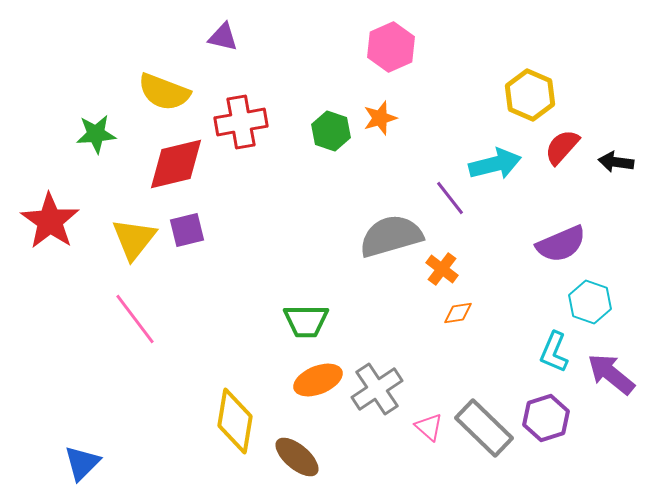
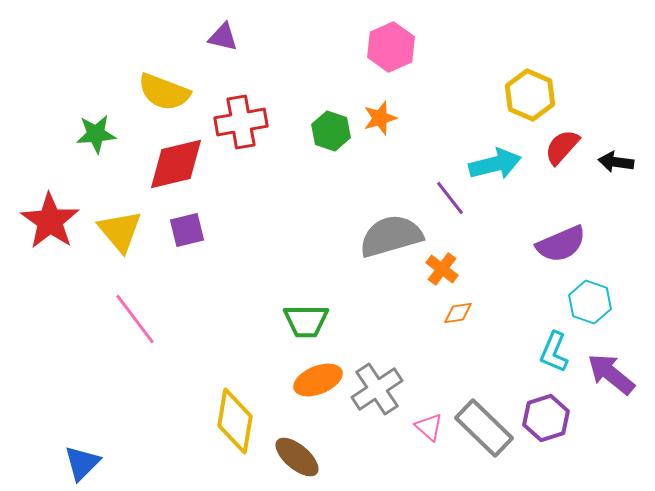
yellow triangle: moved 14 px left, 8 px up; rotated 18 degrees counterclockwise
